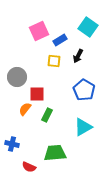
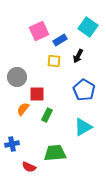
orange semicircle: moved 2 px left
blue cross: rotated 24 degrees counterclockwise
